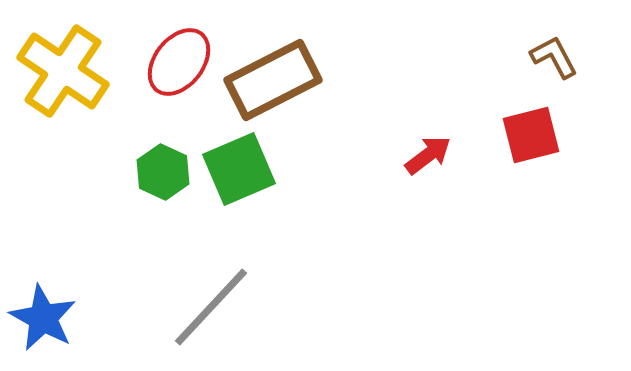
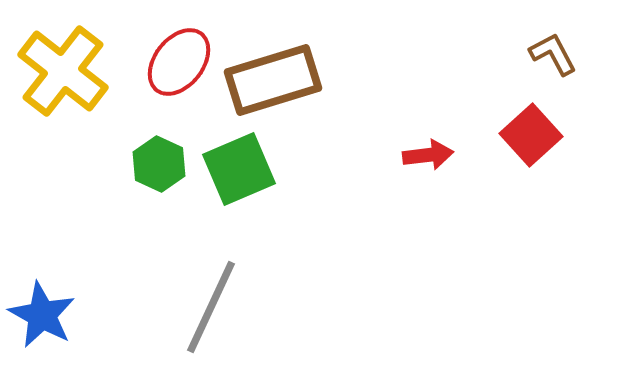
brown L-shape: moved 1 px left, 3 px up
yellow cross: rotated 4 degrees clockwise
brown rectangle: rotated 10 degrees clockwise
red square: rotated 28 degrees counterclockwise
red arrow: rotated 30 degrees clockwise
green hexagon: moved 4 px left, 8 px up
gray line: rotated 18 degrees counterclockwise
blue star: moved 1 px left, 3 px up
